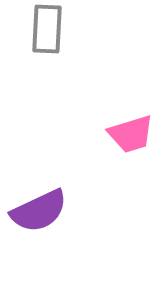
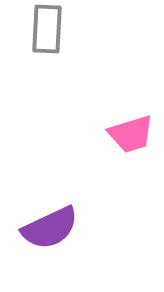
purple semicircle: moved 11 px right, 17 px down
